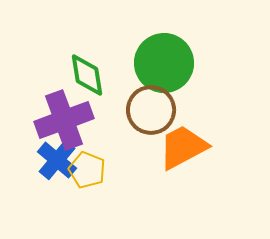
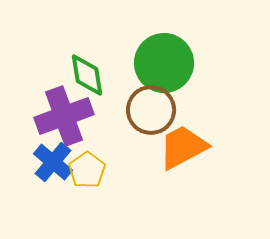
purple cross: moved 4 px up
blue cross: moved 4 px left, 2 px down
yellow pentagon: rotated 15 degrees clockwise
